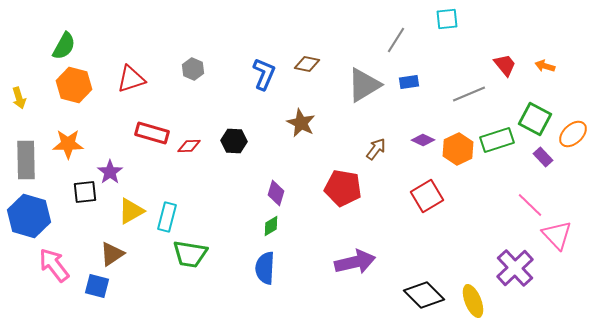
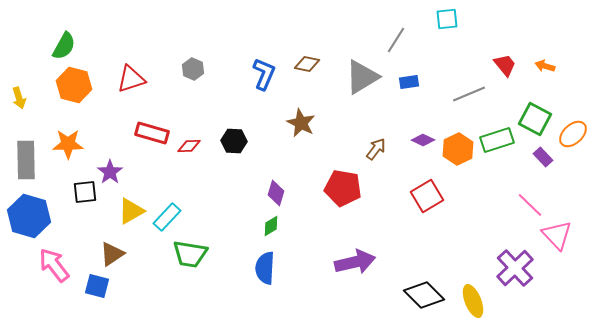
gray triangle at (364, 85): moved 2 px left, 8 px up
cyan rectangle at (167, 217): rotated 28 degrees clockwise
